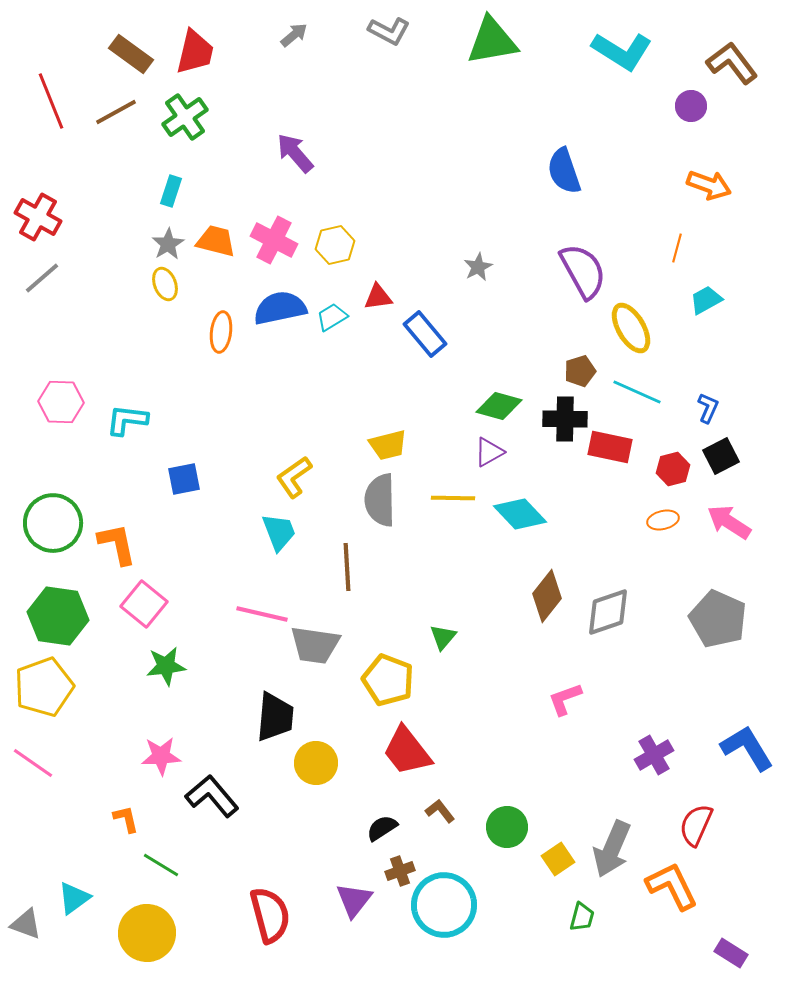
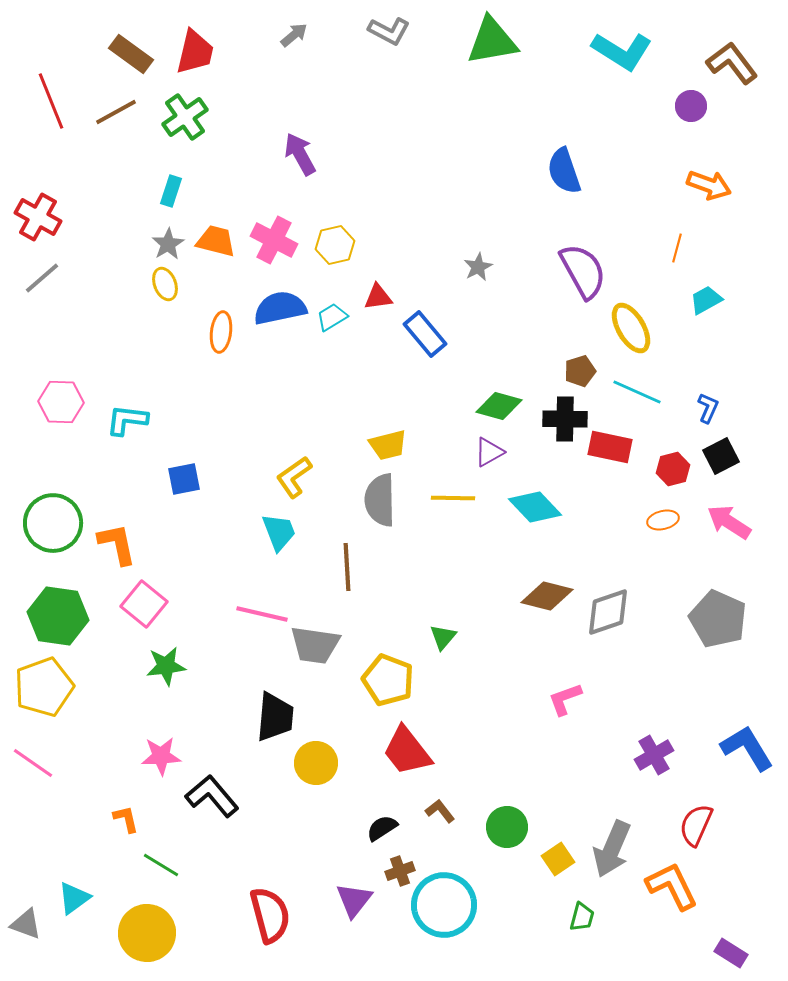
purple arrow at (295, 153): moved 5 px right, 1 px down; rotated 12 degrees clockwise
cyan diamond at (520, 514): moved 15 px right, 7 px up
brown diamond at (547, 596): rotated 66 degrees clockwise
